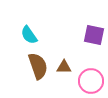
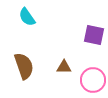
cyan semicircle: moved 2 px left, 18 px up
brown semicircle: moved 14 px left
pink circle: moved 2 px right, 1 px up
